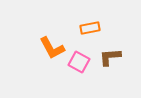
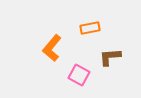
orange L-shape: rotated 68 degrees clockwise
pink square: moved 13 px down
